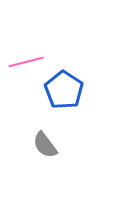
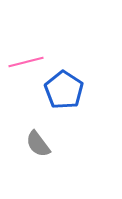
gray semicircle: moved 7 px left, 1 px up
